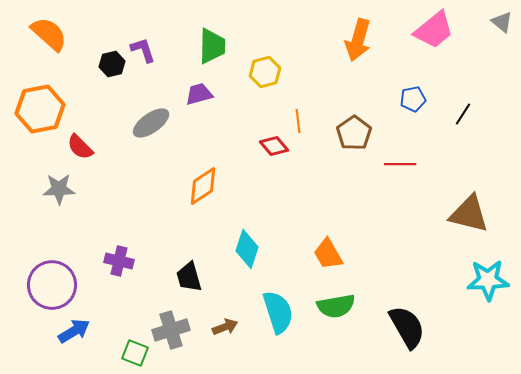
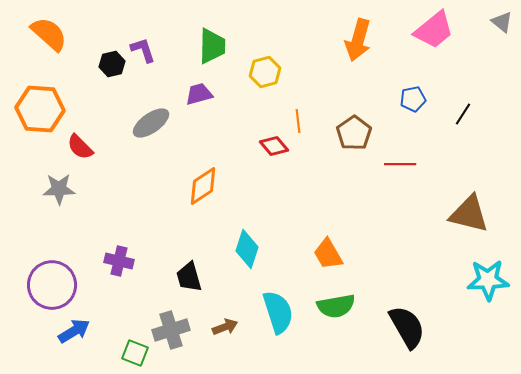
orange hexagon: rotated 15 degrees clockwise
